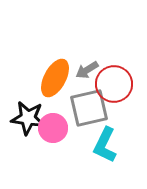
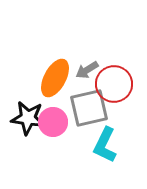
pink circle: moved 6 px up
